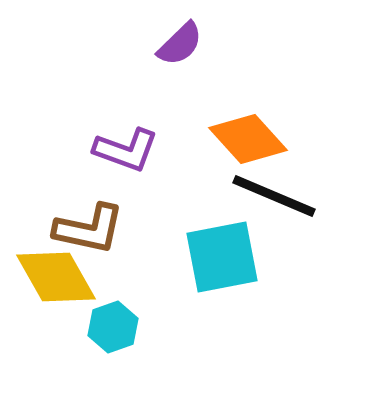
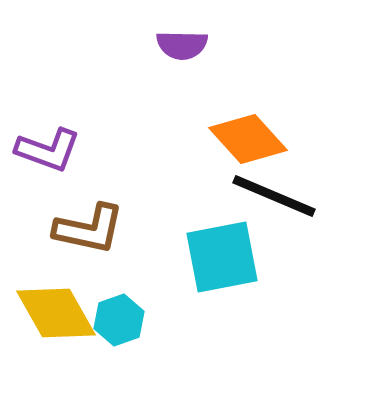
purple semicircle: moved 2 px right, 1 px down; rotated 45 degrees clockwise
purple L-shape: moved 78 px left
yellow diamond: moved 36 px down
cyan hexagon: moved 6 px right, 7 px up
